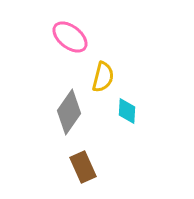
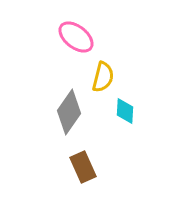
pink ellipse: moved 6 px right
cyan diamond: moved 2 px left
